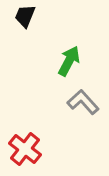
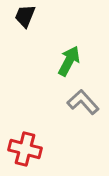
red cross: rotated 24 degrees counterclockwise
